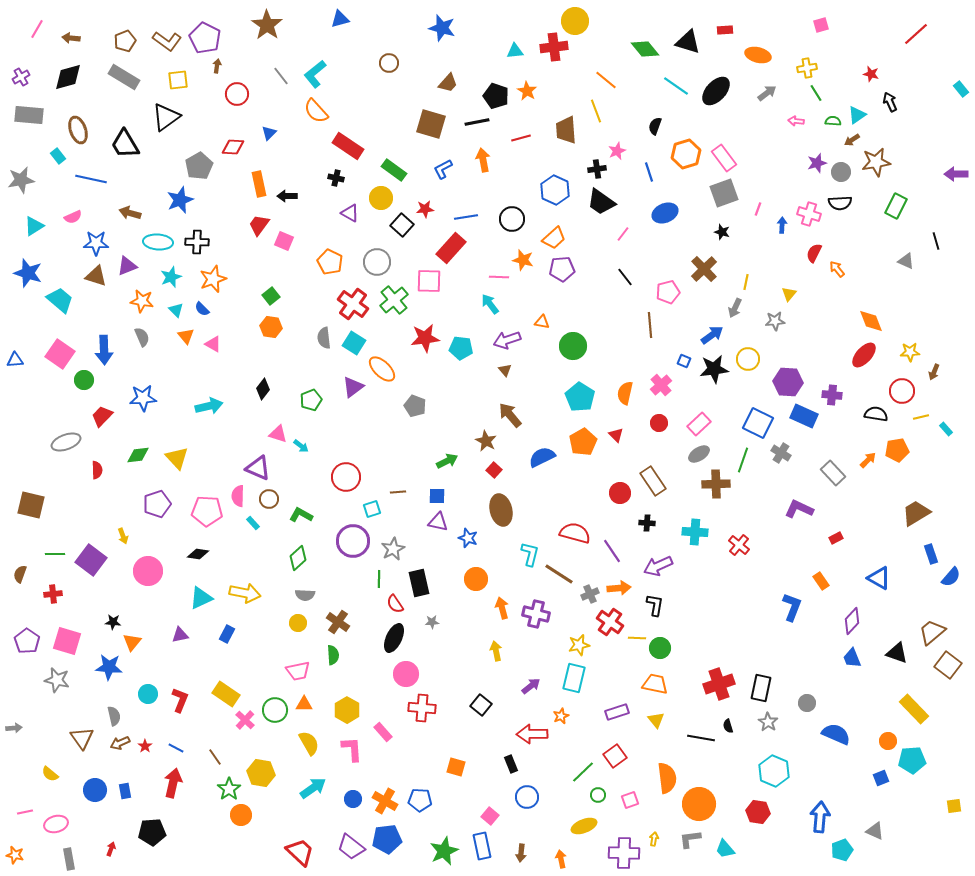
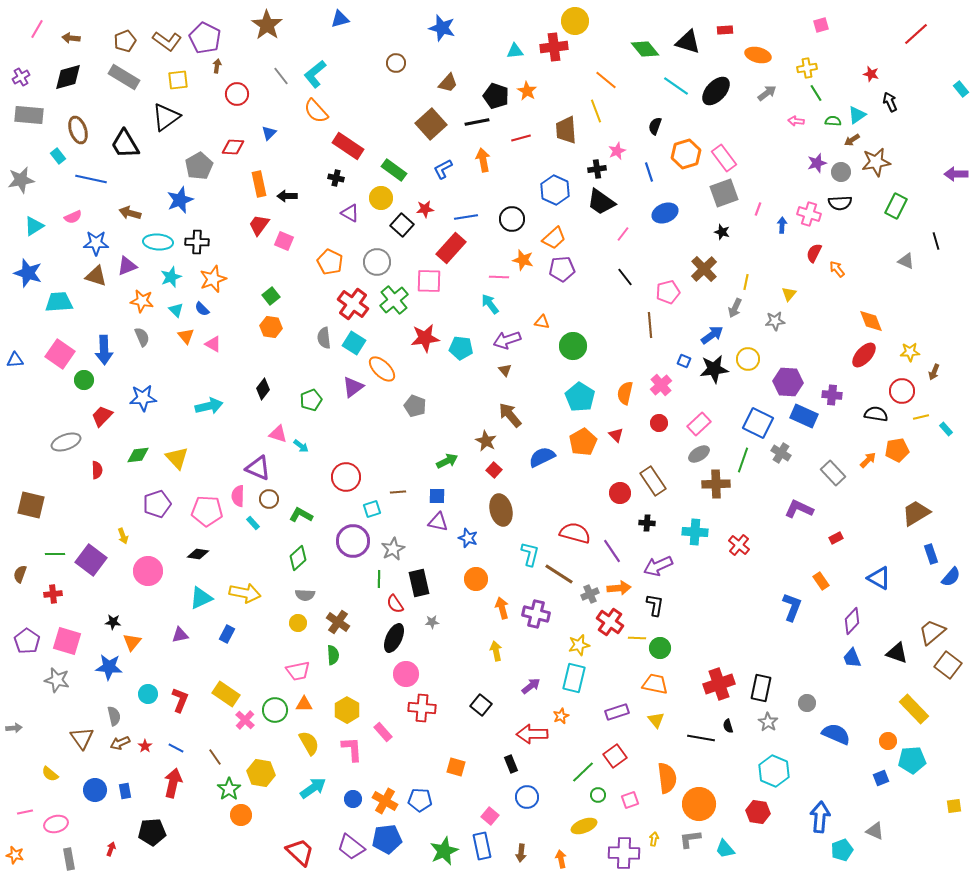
brown circle at (389, 63): moved 7 px right
brown square at (431, 124): rotated 32 degrees clockwise
cyan trapezoid at (60, 300): moved 1 px left, 2 px down; rotated 44 degrees counterclockwise
